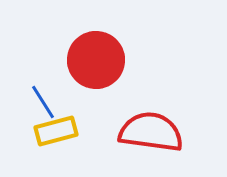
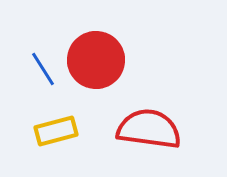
blue line: moved 33 px up
red semicircle: moved 2 px left, 3 px up
